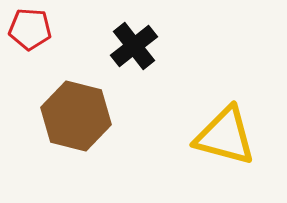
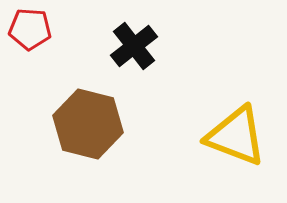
brown hexagon: moved 12 px right, 8 px down
yellow triangle: moved 11 px right; rotated 6 degrees clockwise
